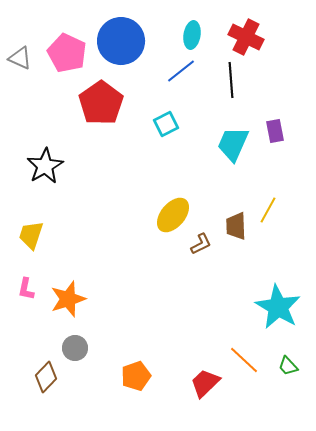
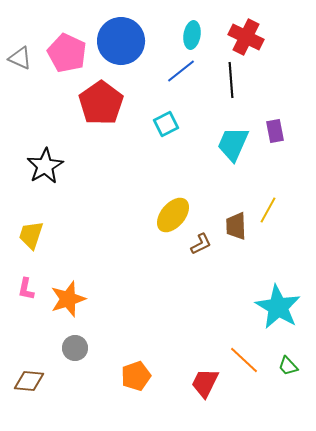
brown diamond: moved 17 px left, 4 px down; rotated 52 degrees clockwise
red trapezoid: rotated 20 degrees counterclockwise
